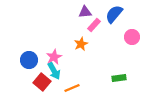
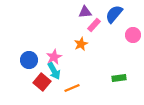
pink circle: moved 1 px right, 2 px up
